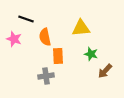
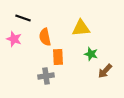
black line: moved 3 px left, 1 px up
orange rectangle: moved 1 px down
